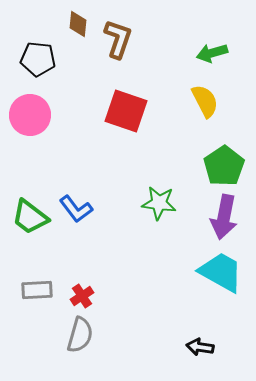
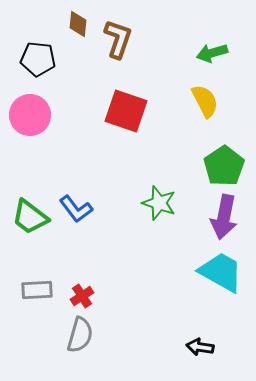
green star: rotated 12 degrees clockwise
